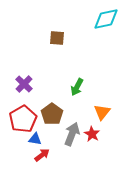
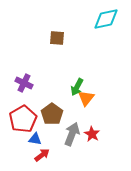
purple cross: moved 1 px up; rotated 18 degrees counterclockwise
orange triangle: moved 16 px left, 14 px up
